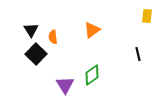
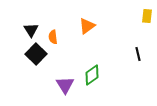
orange triangle: moved 5 px left, 4 px up
